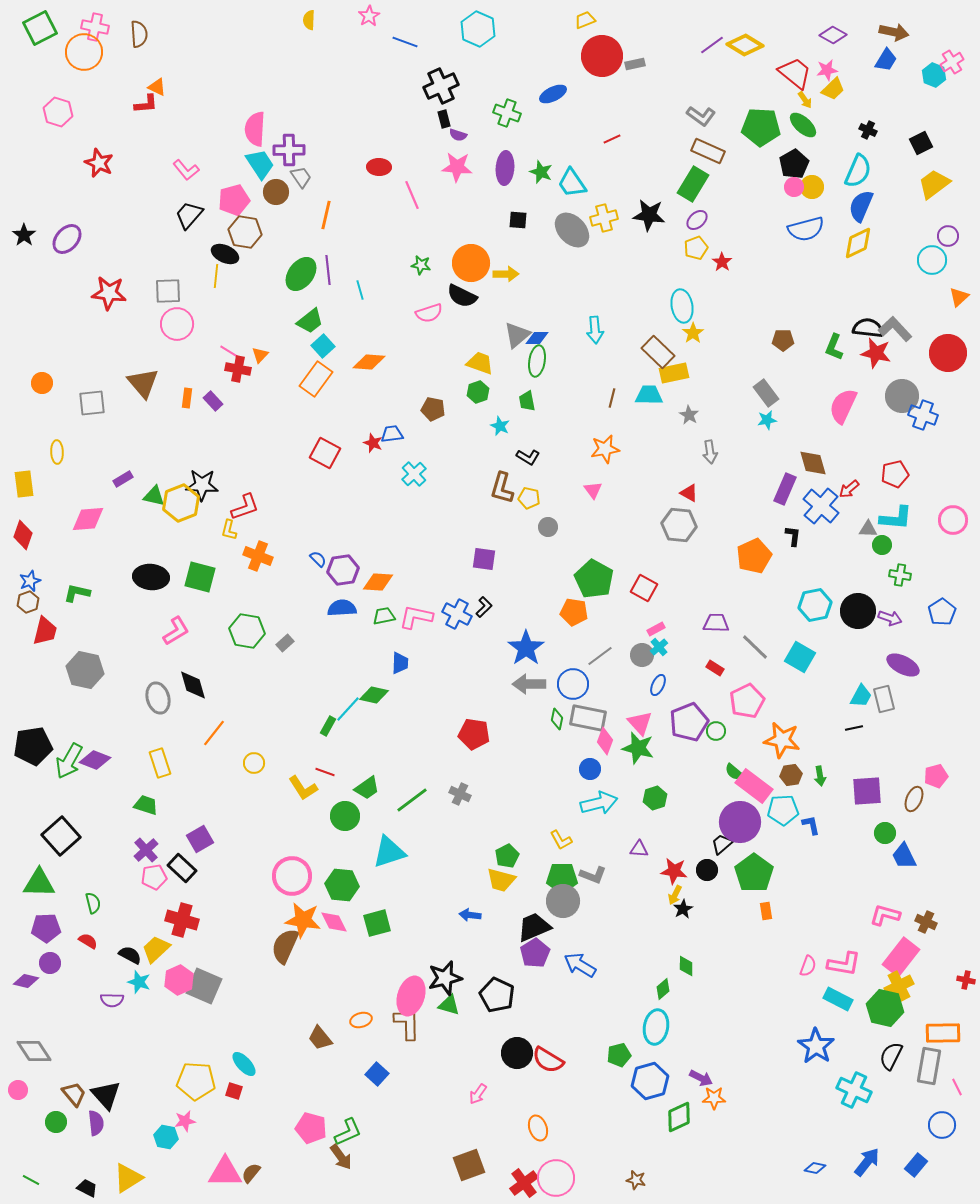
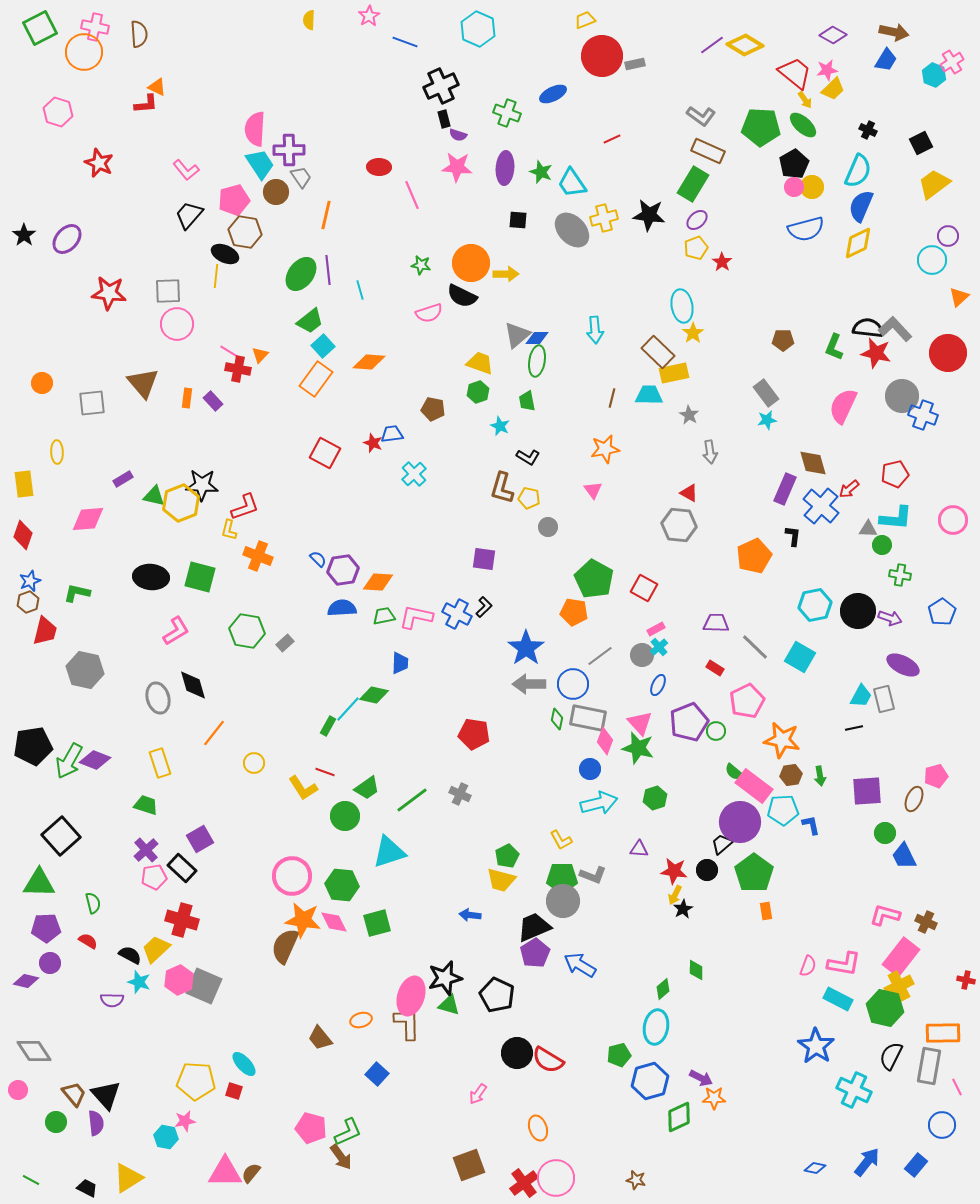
green diamond at (686, 966): moved 10 px right, 4 px down
